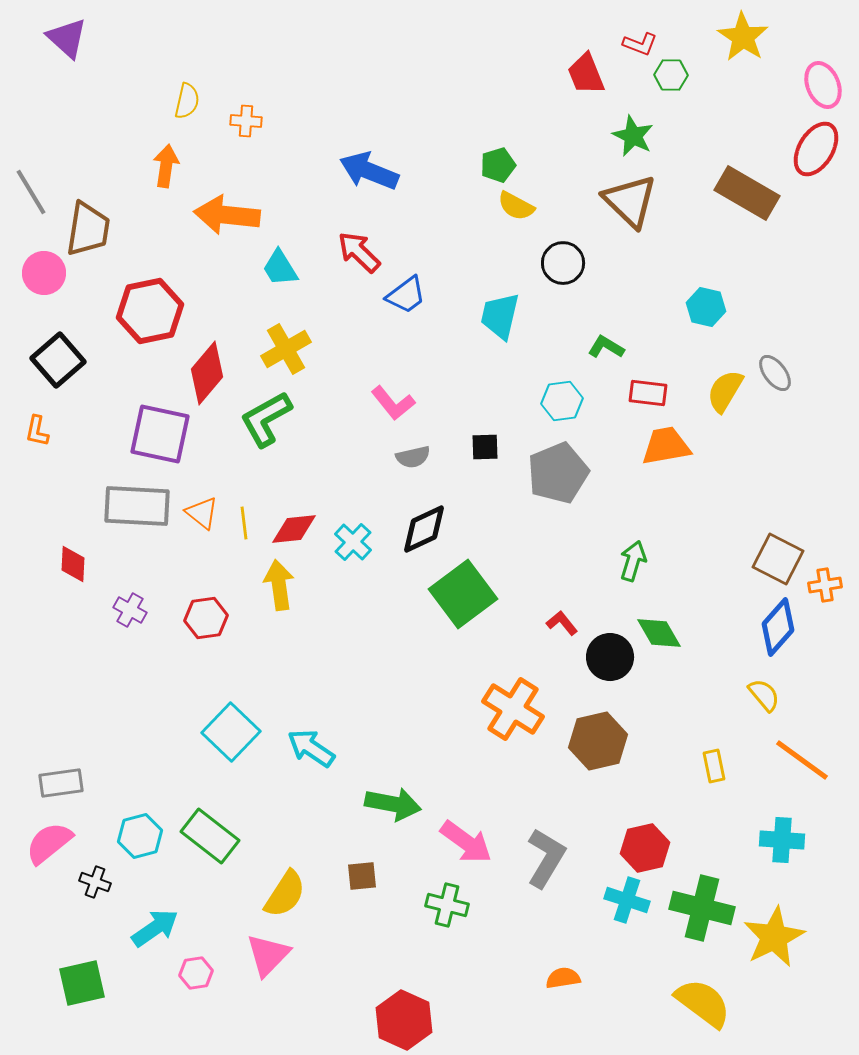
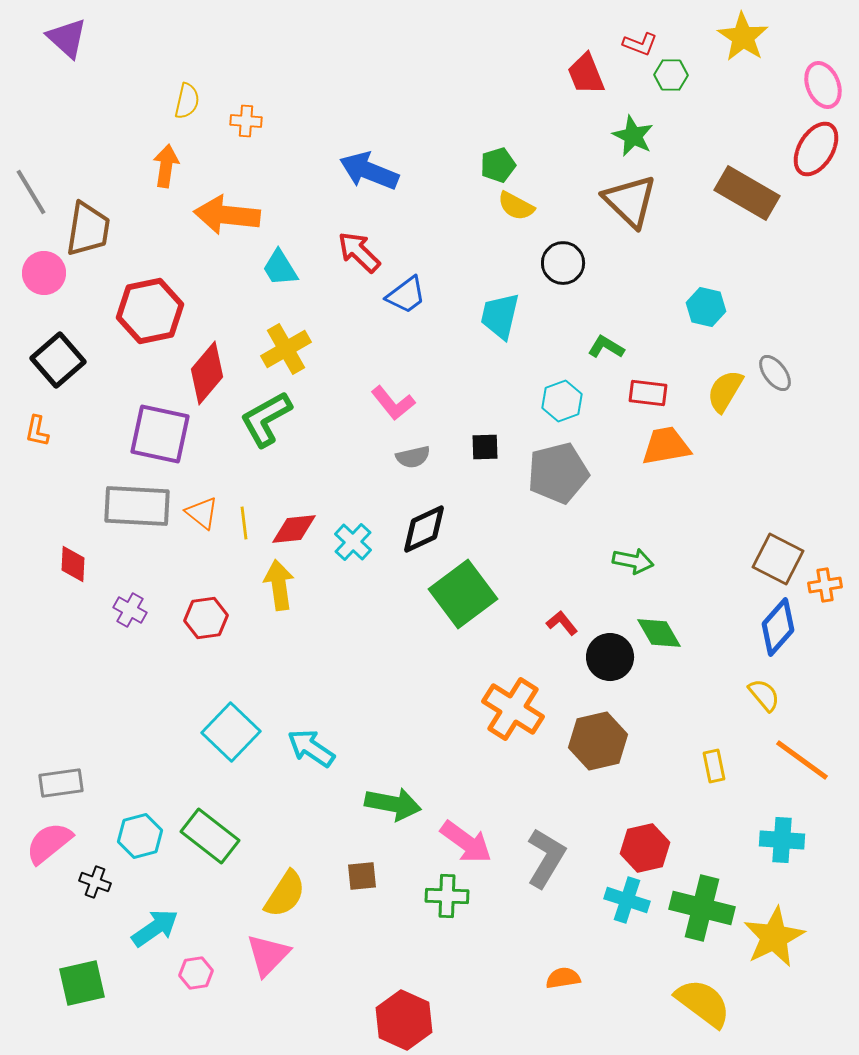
cyan hexagon at (562, 401): rotated 12 degrees counterclockwise
gray pentagon at (558, 473): rotated 8 degrees clockwise
green arrow at (633, 561): rotated 84 degrees clockwise
green cross at (447, 905): moved 9 px up; rotated 12 degrees counterclockwise
